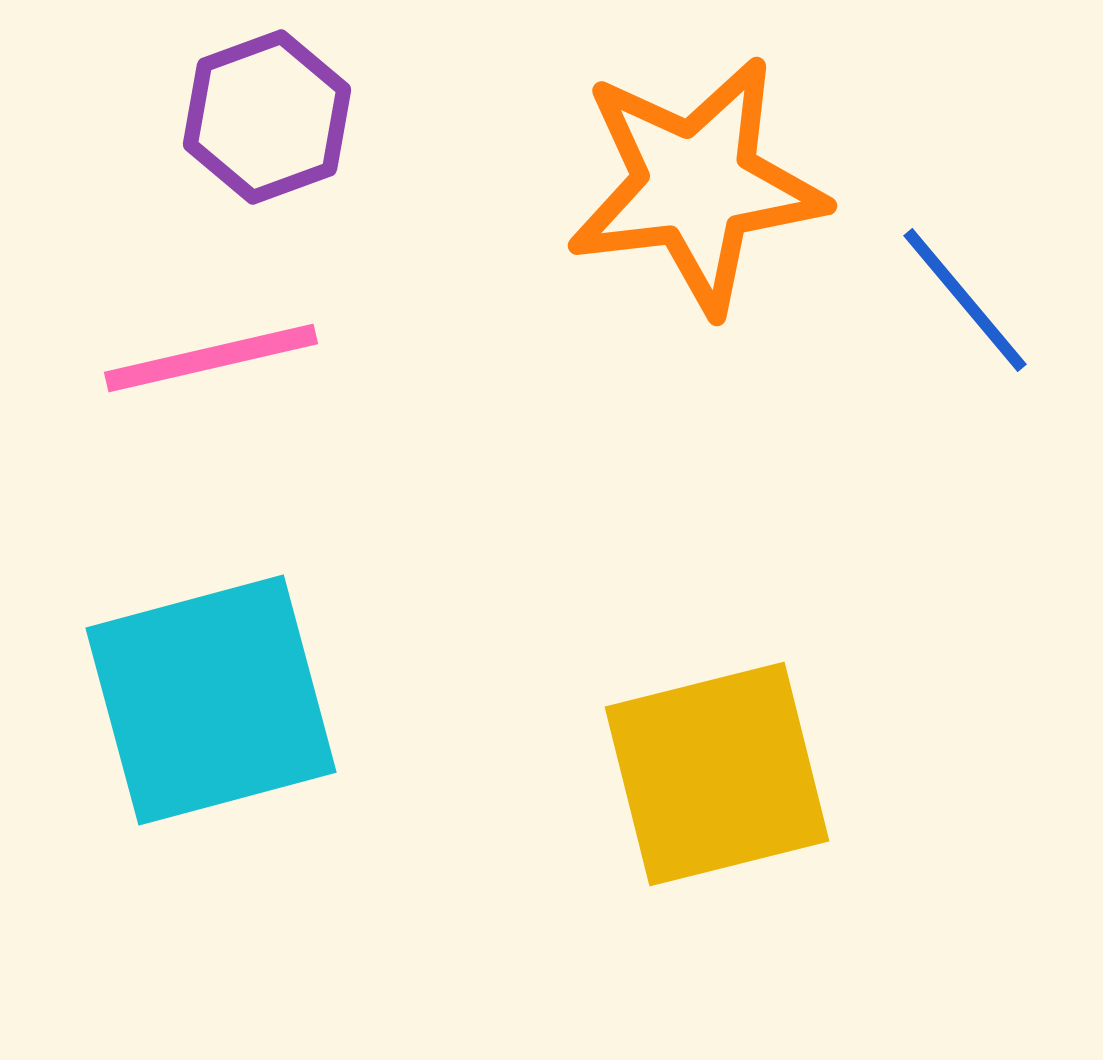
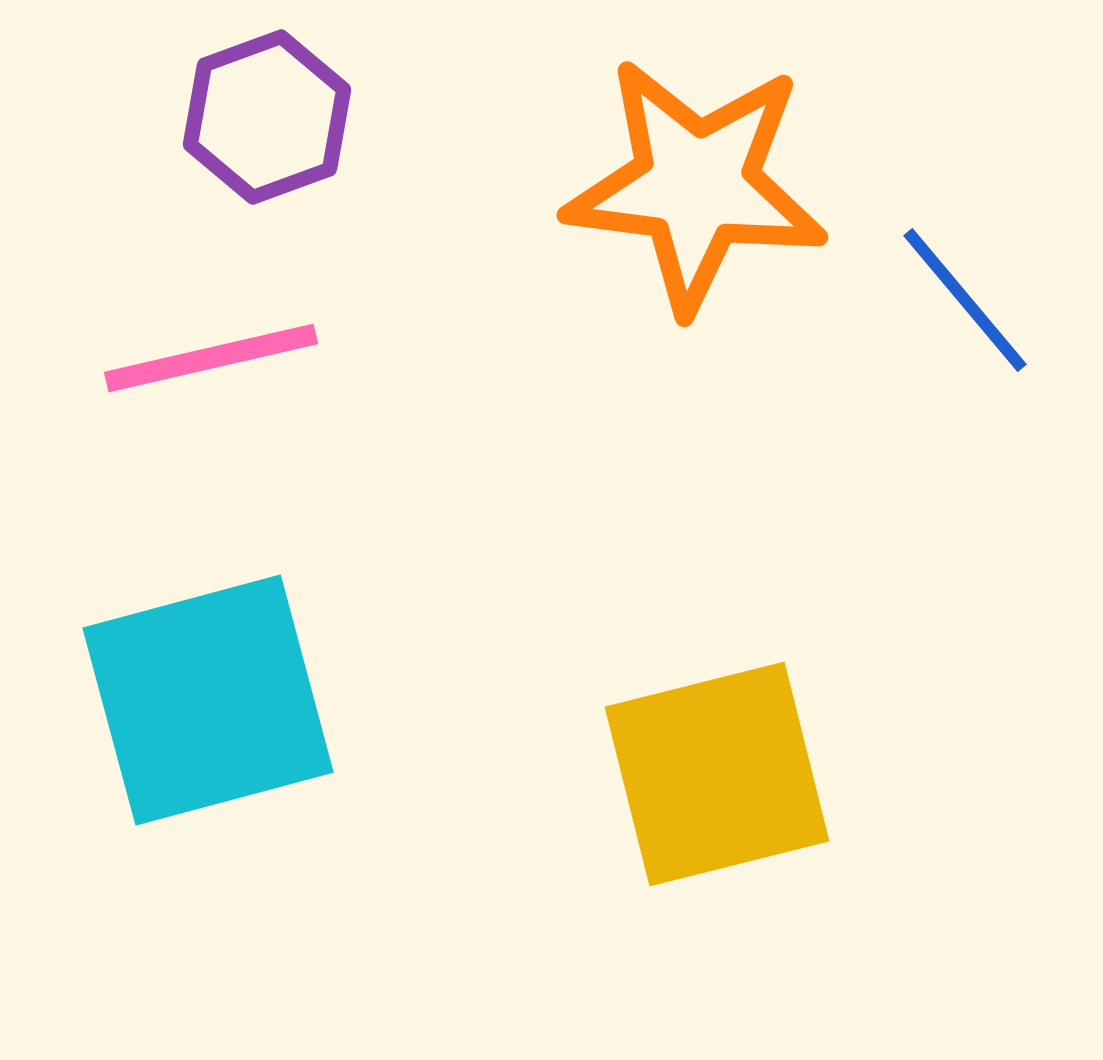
orange star: rotated 14 degrees clockwise
cyan square: moved 3 px left
